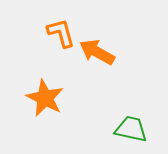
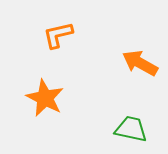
orange L-shape: moved 3 px left, 2 px down; rotated 88 degrees counterclockwise
orange arrow: moved 43 px right, 11 px down
